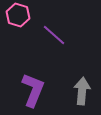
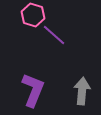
pink hexagon: moved 15 px right
